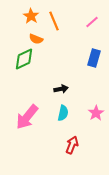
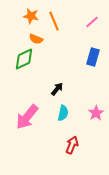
orange star: rotated 21 degrees counterclockwise
blue rectangle: moved 1 px left, 1 px up
black arrow: moved 4 px left; rotated 40 degrees counterclockwise
